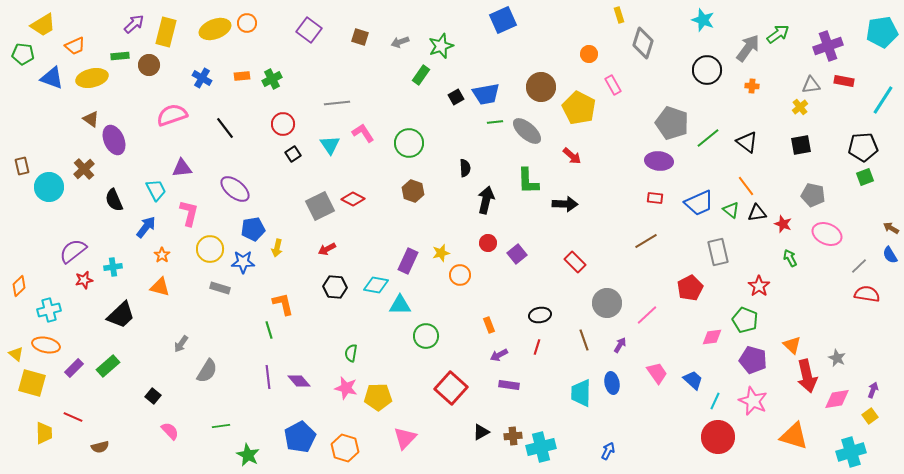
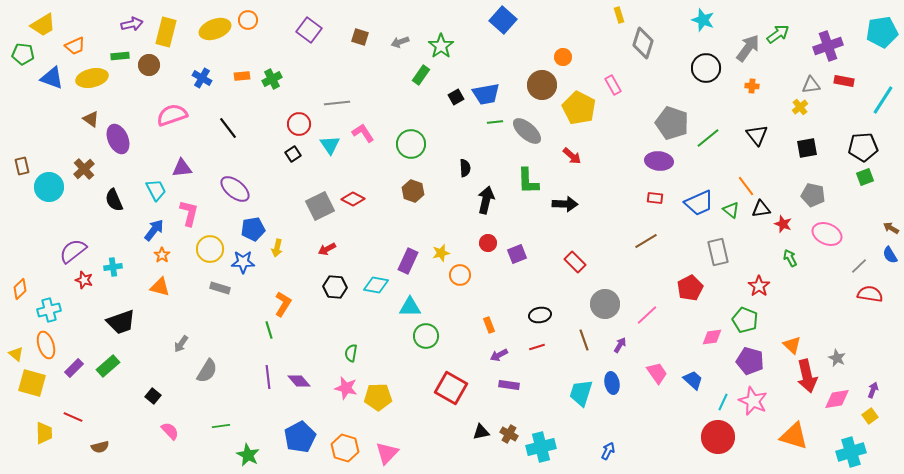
blue square at (503, 20): rotated 24 degrees counterclockwise
orange circle at (247, 23): moved 1 px right, 3 px up
purple arrow at (134, 24): moved 2 px left; rotated 30 degrees clockwise
green star at (441, 46): rotated 15 degrees counterclockwise
orange circle at (589, 54): moved 26 px left, 3 px down
black circle at (707, 70): moved 1 px left, 2 px up
brown circle at (541, 87): moved 1 px right, 2 px up
red circle at (283, 124): moved 16 px right
black line at (225, 128): moved 3 px right
purple ellipse at (114, 140): moved 4 px right, 1 px up
black triangle at (747, 142): moved 10 px right, 7 px up; rotated 15 degrees clockwise
green circle at (409, 143): moved 2 px right, 1 px down
black square at (801, 145): moved 6 px right, 3 px down
black triangle at (757, 213): moved 4 px right, 4 px up
blue arrow at (146, 227): moved 8 px right, 3 px down
purple square at (517, 254): rotated 18 degrees clockwise
red star at (84, 280): rotated 30 degrees clockwise
orange diamond at (19, 286): moved 1 px right, 3 px down
red semicircle at (867, 294): moved 3 px right
gray circle at (607, 303): moved 2 px left, 1 px down
orange L-shape at (283, 304): rotated 45 degrees clockwise
cyan triangle at (400, 305): moved 10 px right, 2 px down
black trapezoid at (121, 315): moved 7 px down; rotated 24 degrees clockwise
orange ellipse at (46, 345): rotated 60 degrees clockwise
red line at (537, 347): rotated 56 degrees clockwise
purple pentagon at (753, 360): moved 3 px left, 1 px down
red square at (451, 388): rotated 12 degrees counterclockwise
cyan trapezoid at (581, 393): rotated 16 degrees clockwise
cyan line at (715, 401): moved 8 px right, 1 px down
black triangle at (481, 432): rotated 18 degrees clockwise
brown cross at (513, 436): moved 4 px left, 2 px up; rotated 36 degrees clockwise
pink triangle at (405, 438): moved 18 px left, 15 px down
